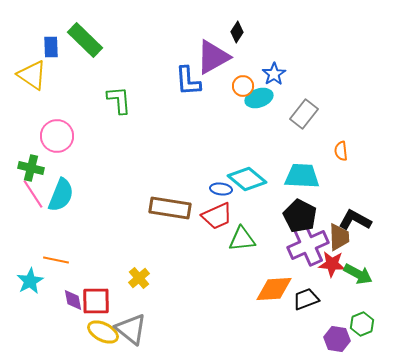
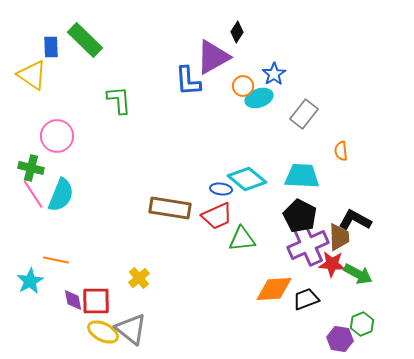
purple hexagon: moved 3 px right
